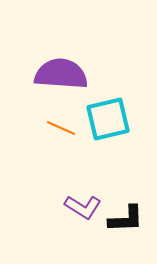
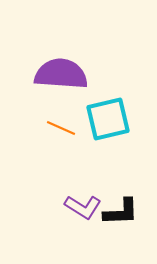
black L-shape: moved 5 px left, 7 px up
